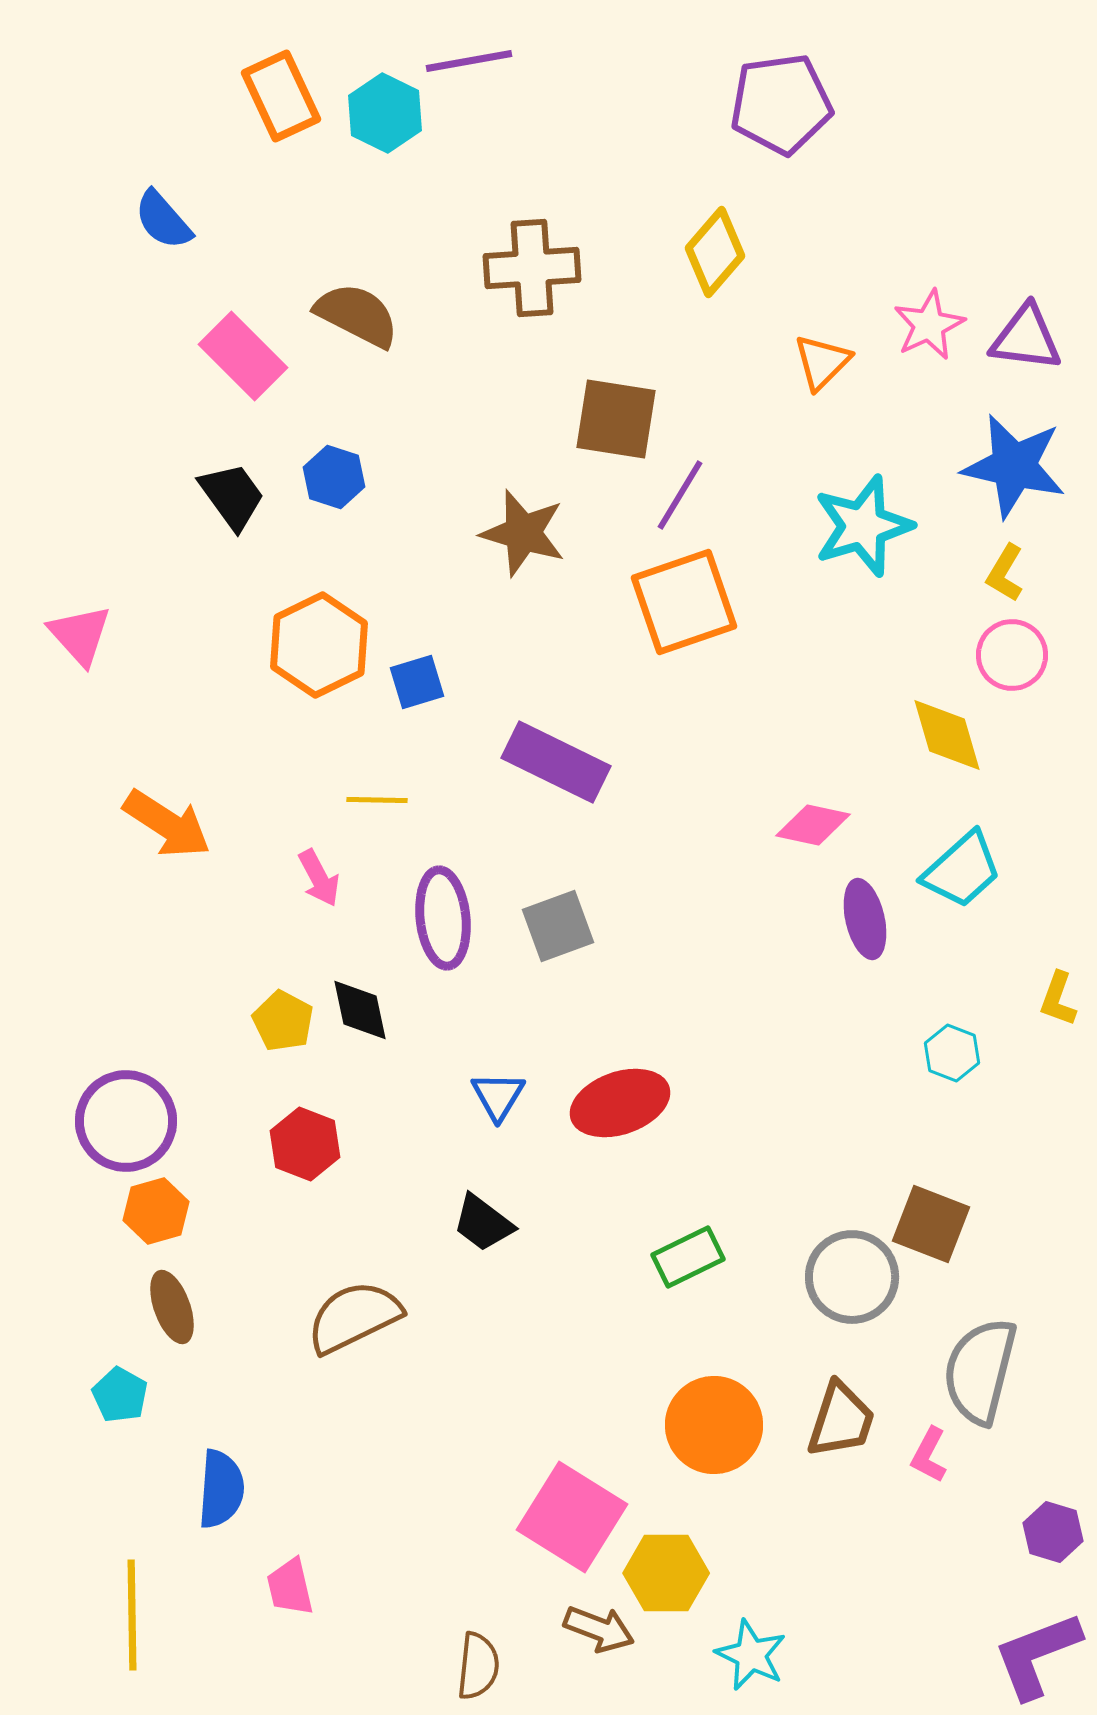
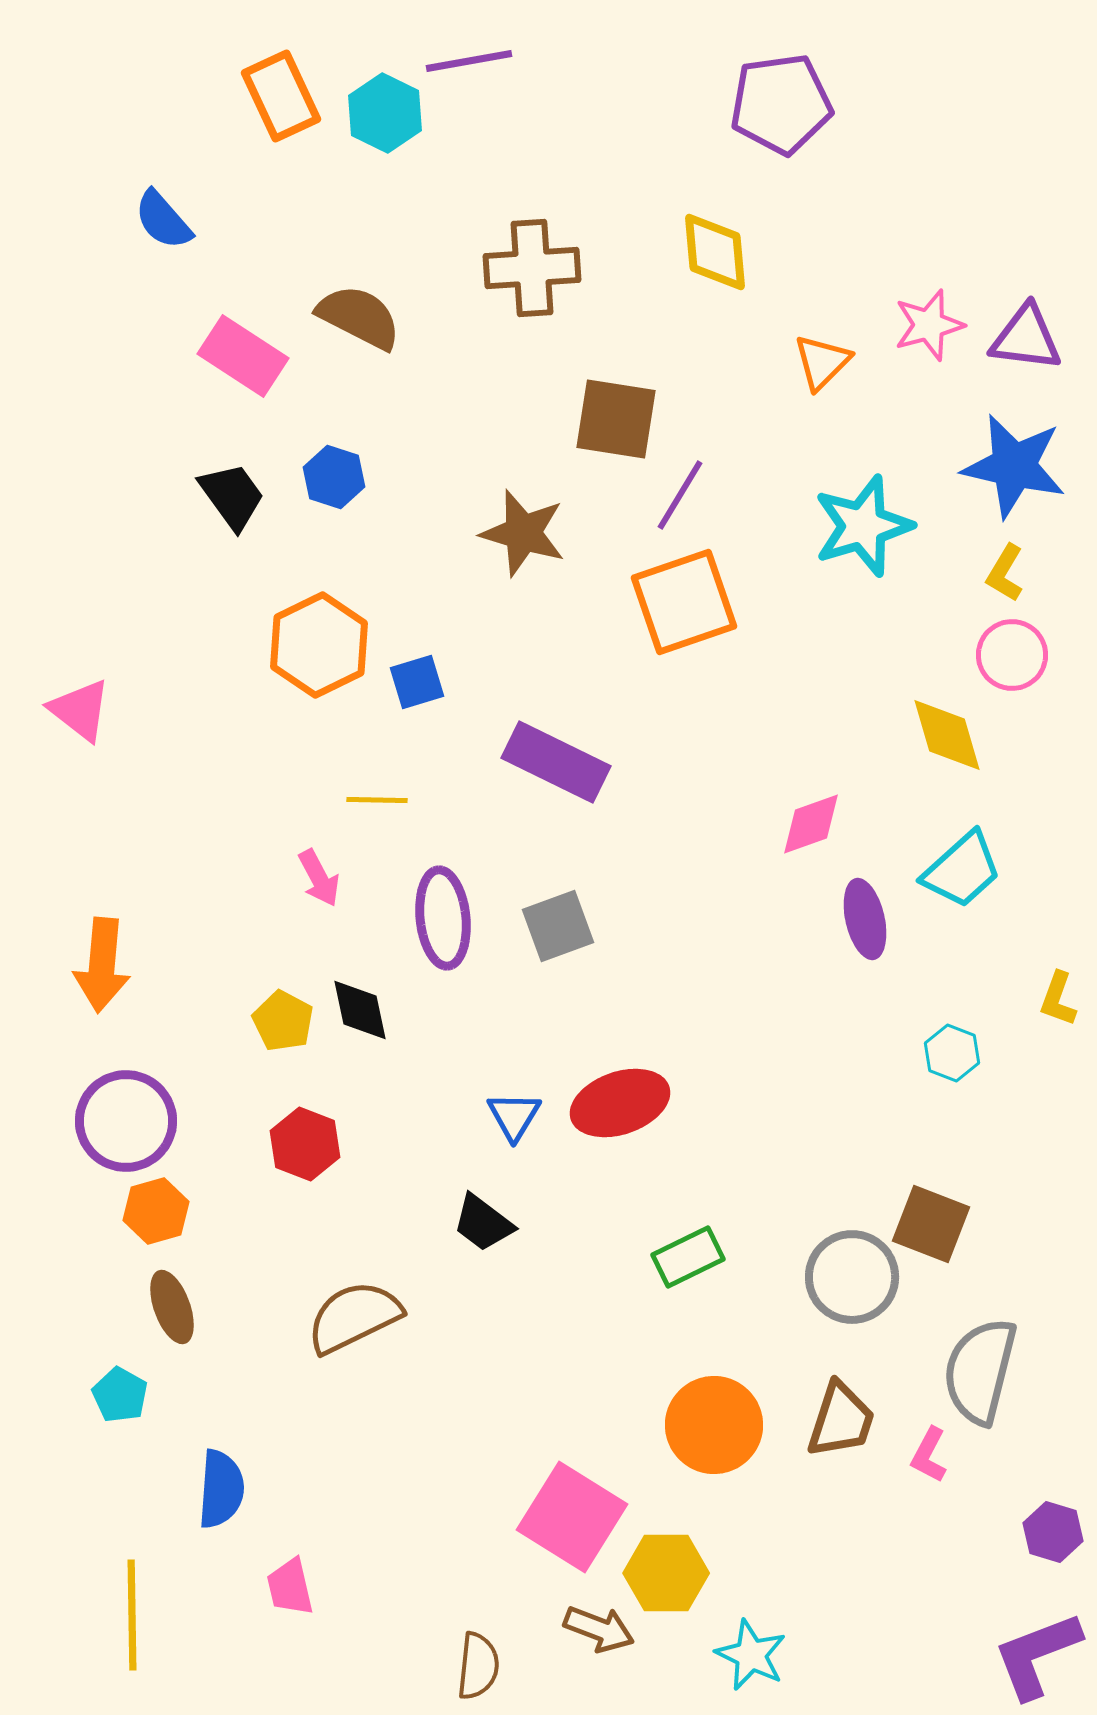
yellow diamond at (715, 252): rotated 46 degrees counterclockwise
brown semicircle at (357, 315): moved 2 px right, 2 px down
pink star at (929, 325): rotated 10 degrees clockwise
pink rectangle at (243, 356): rotated 12 degrees counterclockwise
pink triangle at (80, 635): moved 75 px down; rotated 10 degrees counterclockwise
orange arrow at (167, 824): moved 65 px left, 141 px down; rotated 62 degrees clockwise
pink diamond at (813, 825): moved 2 px left, 1 px up; rotated 32 degrees counterclockwise
blue triangle at (498, 1096): moved 16 px right, 20 px down
